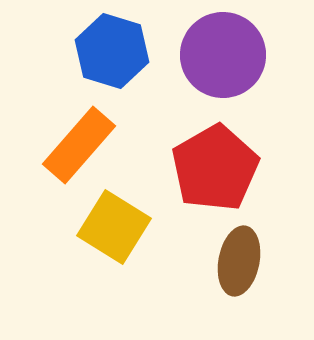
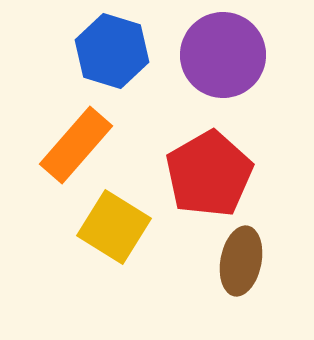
orange rectangle: moved 3 px left
red pentagon: moved 6 px left, 6 px down
brown ellipse: moved 2 px right
